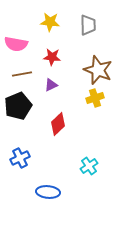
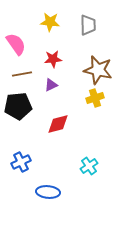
pink semicircle: rotated 135 degrees counterclockwise
red star: moved 1 px right, 2 px down; rotated 12 degrees counterclockwise
brown star: rotated 8 degrees counterclockwise
black pentagon: rotated 16 degrees clockwise
red diamond: rotated 30 degrees clockwise
blue cross: moved 1 px right, 4 px down
